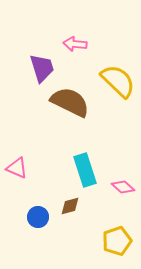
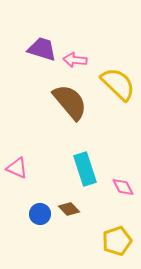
pink arrow: moved 16 px down
purple trapezoid: moved 19 px up; rotated 56 degrees counterclockwise
yellow semicircle: moved 3 px down
brown semicircle: rotated 24 degrees clockwise
cyan rectangle: moved 1 px up
pink diamond: rotated 20 degrees clockwise
brown diamond: moved 1 px left, 3 px down; rotated 60 degrees clockwise
blue circle: moved 2 px right, 3 px up
